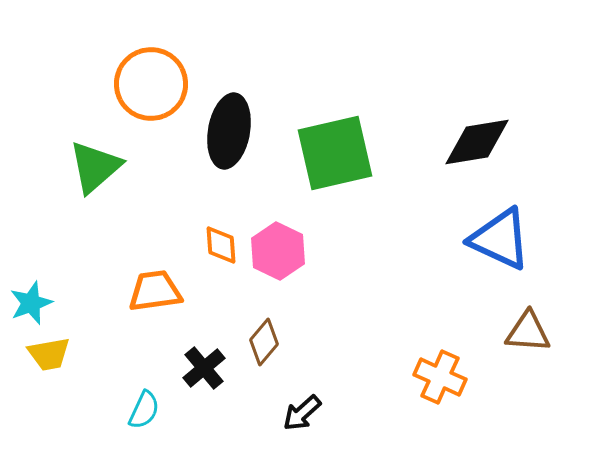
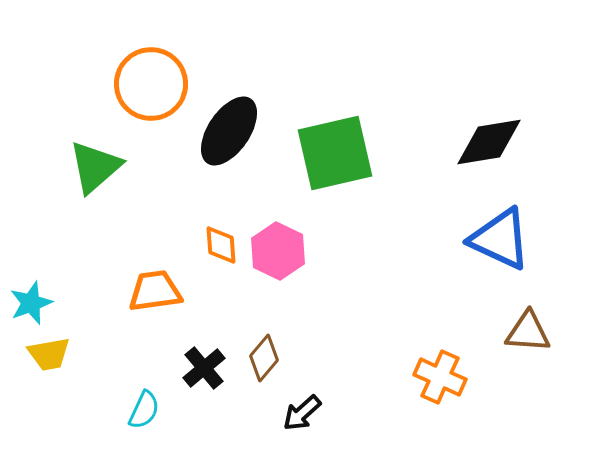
black ellipse: rotated 24 degrees clockwise
black diamond: moved 12 px right
brown diamond: moved 16 px down
